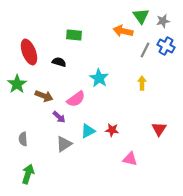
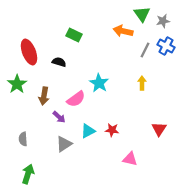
green triangle: moved 1 px right, 2 px up
green rectangle: rotated 21 degrees clockwise
cyan star: moved 5 px down
brown arrow: rotated 78 degrees clockwise
